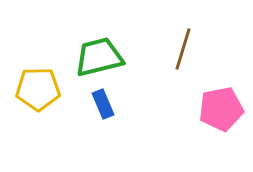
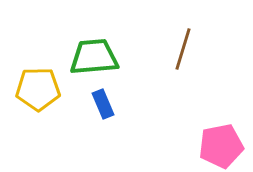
green trapezoid: moved 5 px left; rotated 9 degrees clockwise
pink pentagon: moved 37 px down
